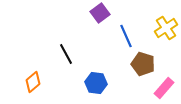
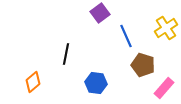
black line: rotated 40 degrees clockwise
brown pentagon: moved 1 px down
